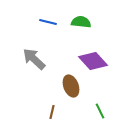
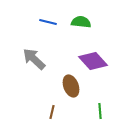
green line: rotated 21 degrees clockwise
